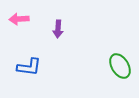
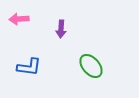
purple arrow: moved 3 px right
green ellipse: moved 29 px left; rotated 10 degrees counterclockwise
